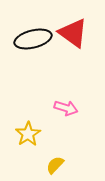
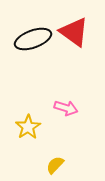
red triangle: moved 1 px right, 1 px up
black ellipse: rotated 6 degrees counterclockwise
yellow star: moved 7 px up
